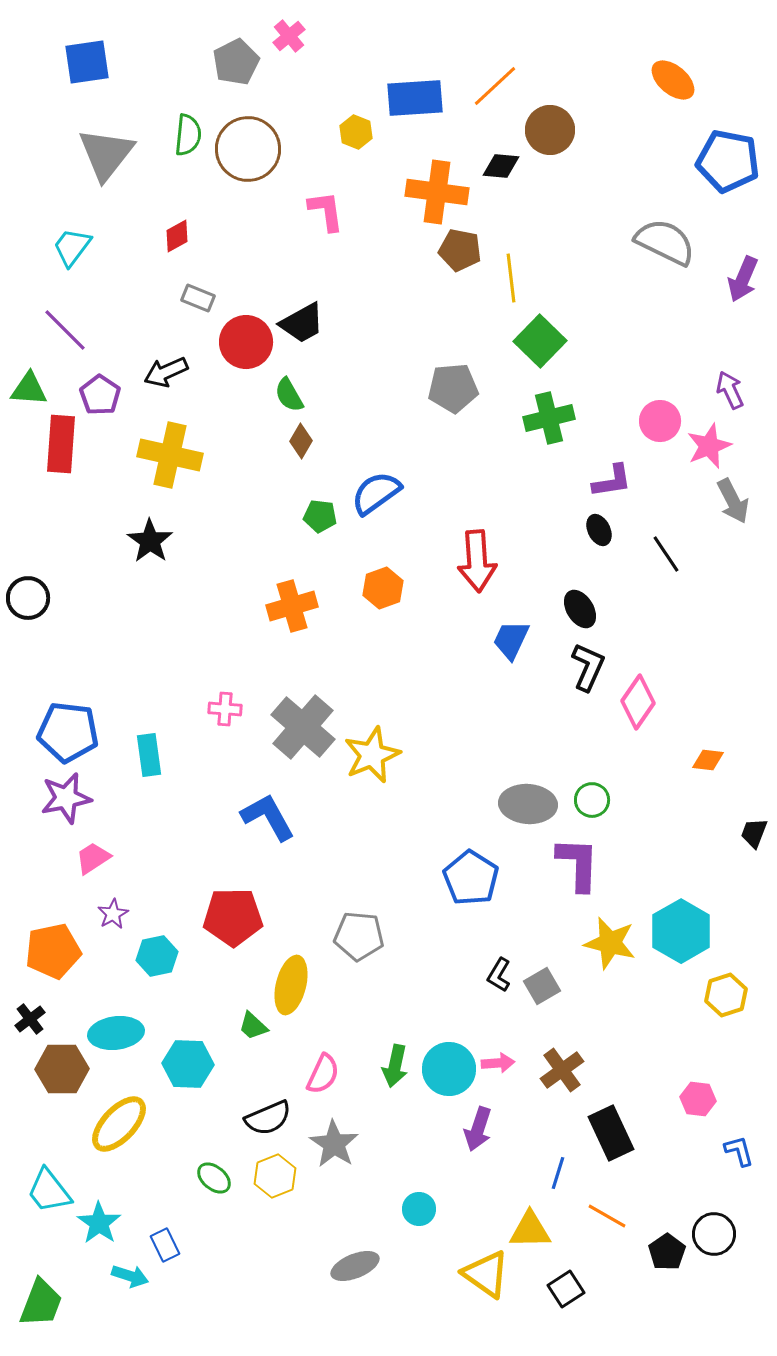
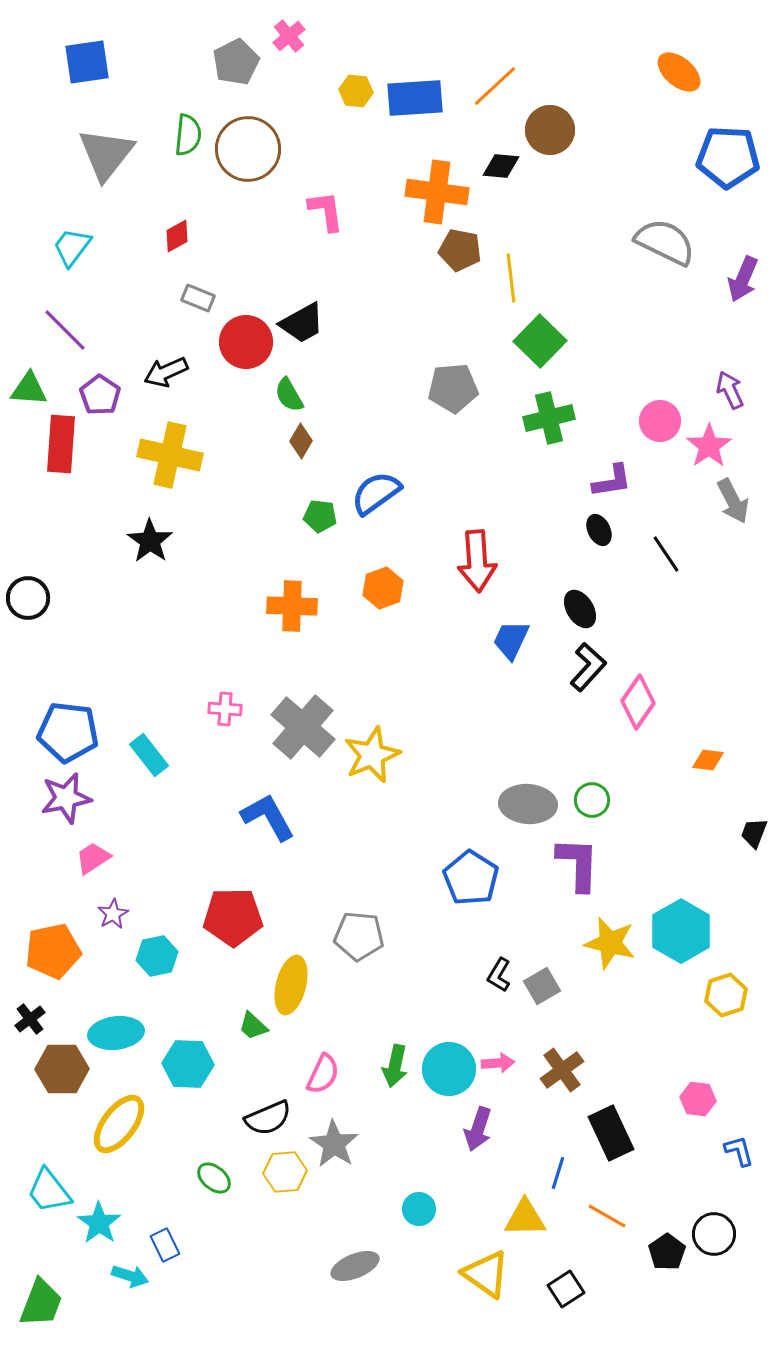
orange ellipse at (673, 80): moved 6 px right, 8 px up
yellow hexagon at (356, 132): moved 41 px up; rotated 16 degrees counterclockwise
blue pentagon at (728, 161): moved 4 px up; rotated 8 degrees counterclockwise
pink star at (709, 446): rotated 12 degrees counterclockwise
orange cross at (292, 606): rotated 18 degrees clockwise
black L-shape at (588, 667): rotated 18 degrees clockwise
cyan rectangle at (149, 755): rotated 30 degrees counterclockwise
yellow ellipse at (119, 1124): rotated 6 degrees counterclockwise
yellow hexagon at (275, 1176): moved 10 px right, 4 px up; rotated 18 degrees clockwise
yellow triangle at (530, 1230): moved 5 px left, 12 px up
